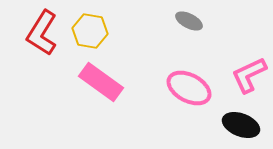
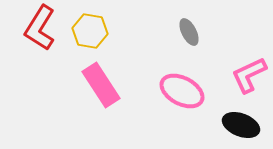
gray ellipse: moved 11 px down; rotated 36 degrees clockwise
red L-shape: moved 2 px left, 5 px up
pink rectangle: moved 3 px down; rotated 21 degrees clockwise
pink ellipse: moved 7 px left, 3 px down
